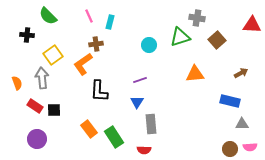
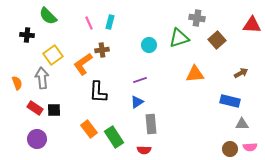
pink line: moved 7 px down
green triangle: moved 1 px left, 1 px down
brown cross: moved 6 px right, 6 px down
black L-shape: moved 1 px left, 1 px down
blue triangle: rotated 24 degrees clockwise
red rectangle: moved 2 px down
